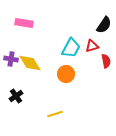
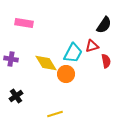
cyan trapezoid: moved 2 px right, 5 px down
yellow diamond: moved 16 px right
